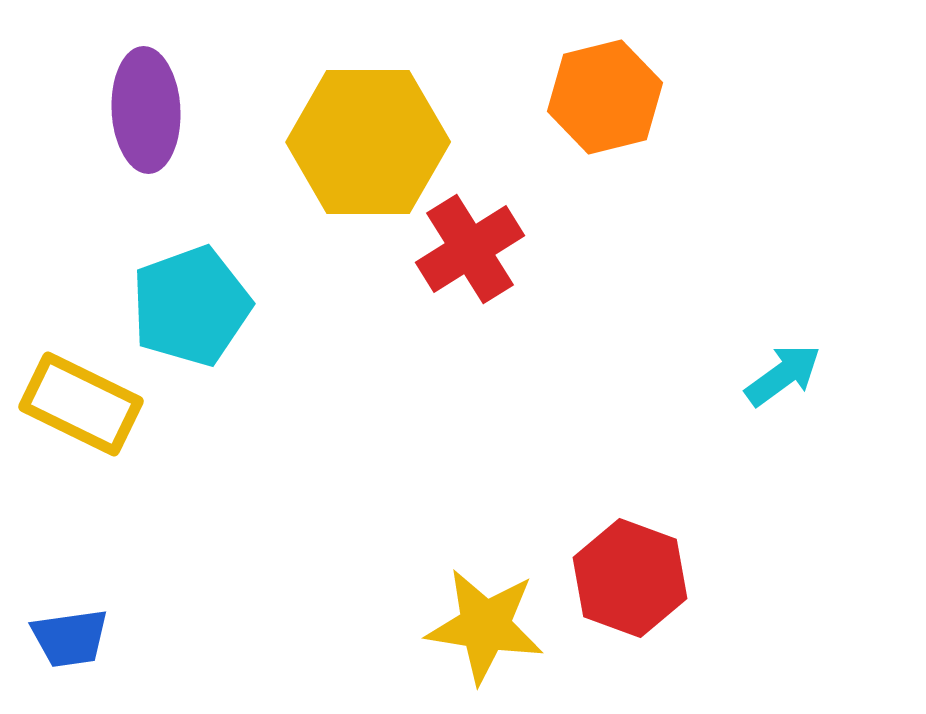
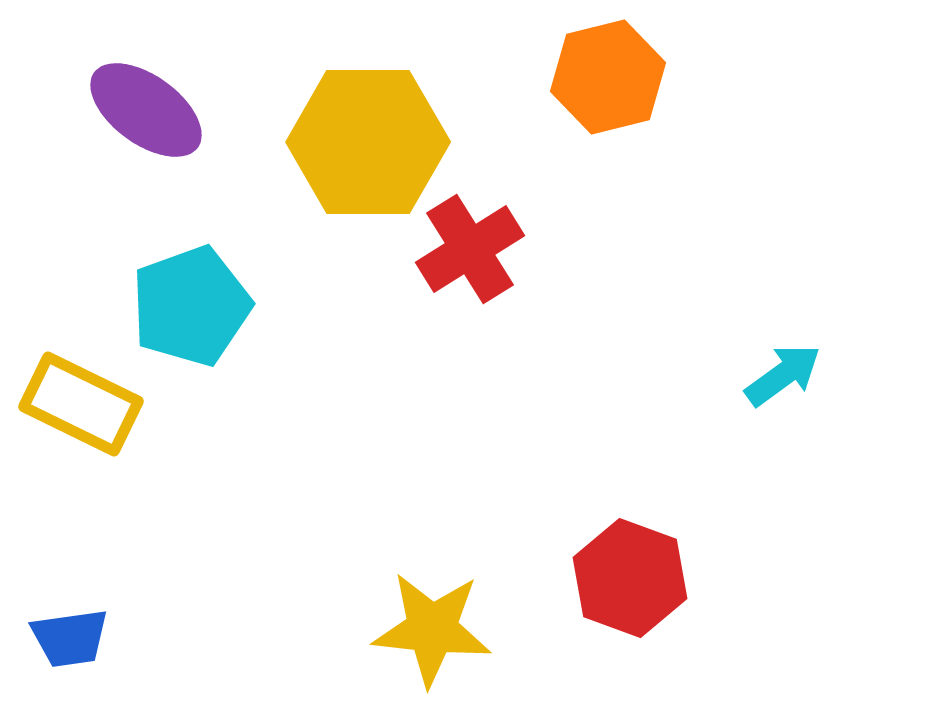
orange hexagon: moved 3 px right, 20 px up
purple ellipse: rotated 51 degrees counterclockwise
yellow star: moved 53 px left, 3 px down; rotated 3 degrees counterclockwise
